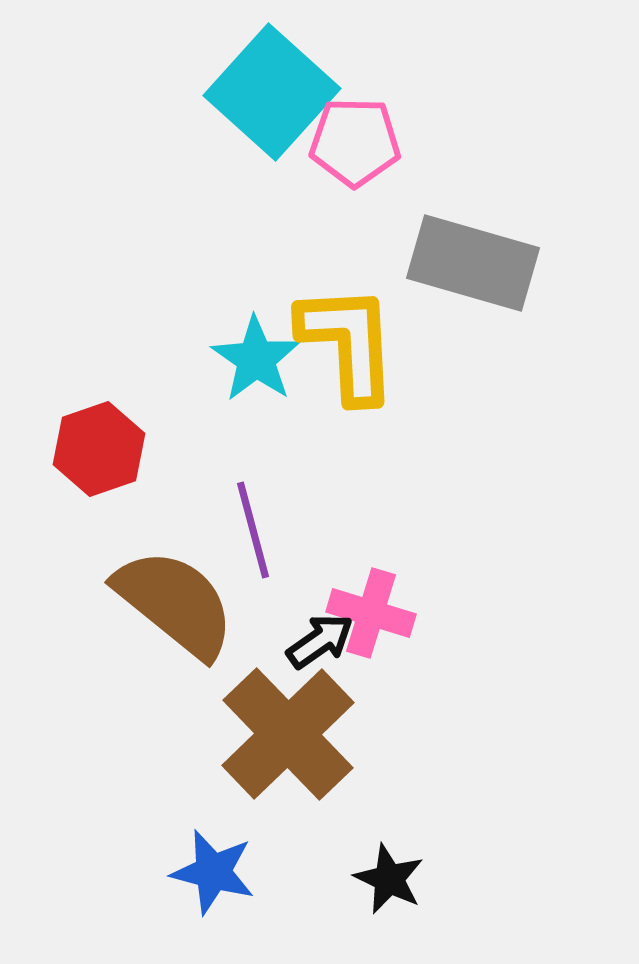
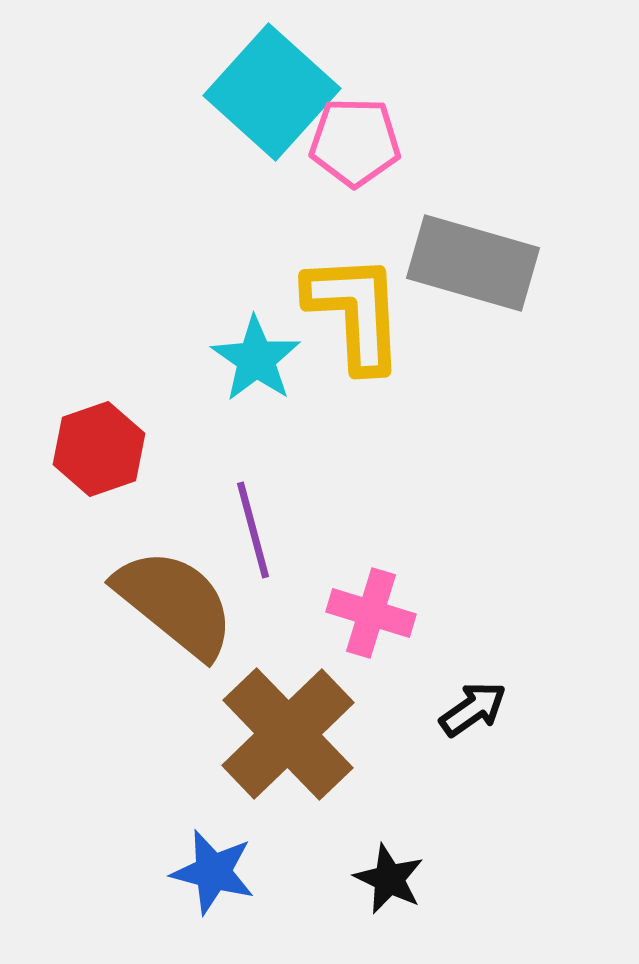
yellow L-shape: moved 7 px right, 31 px up
black arrow: moved 153 px right, 68 px down
